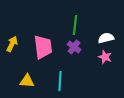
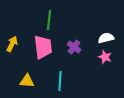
green line: moved 26 px left, 5 px up
